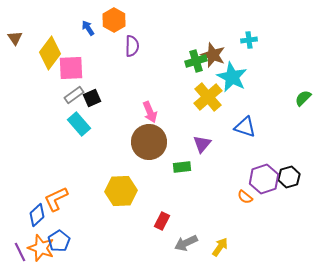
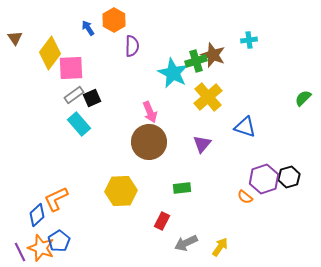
cyan star: moved 59 px left, 4 px up
green rectangle: moved 21 px down
